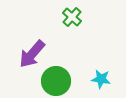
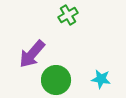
green cross: moved 4 px left, 2 px up; rotated 18 degrees clockwise
green circle: moved 1 px up
